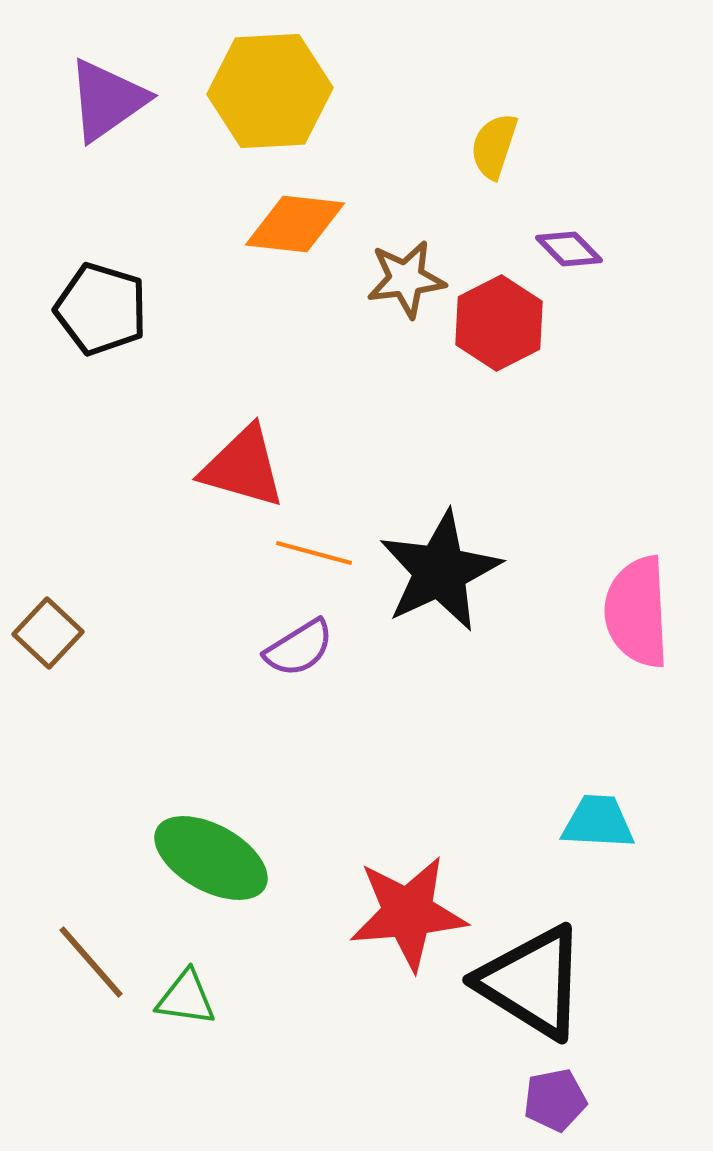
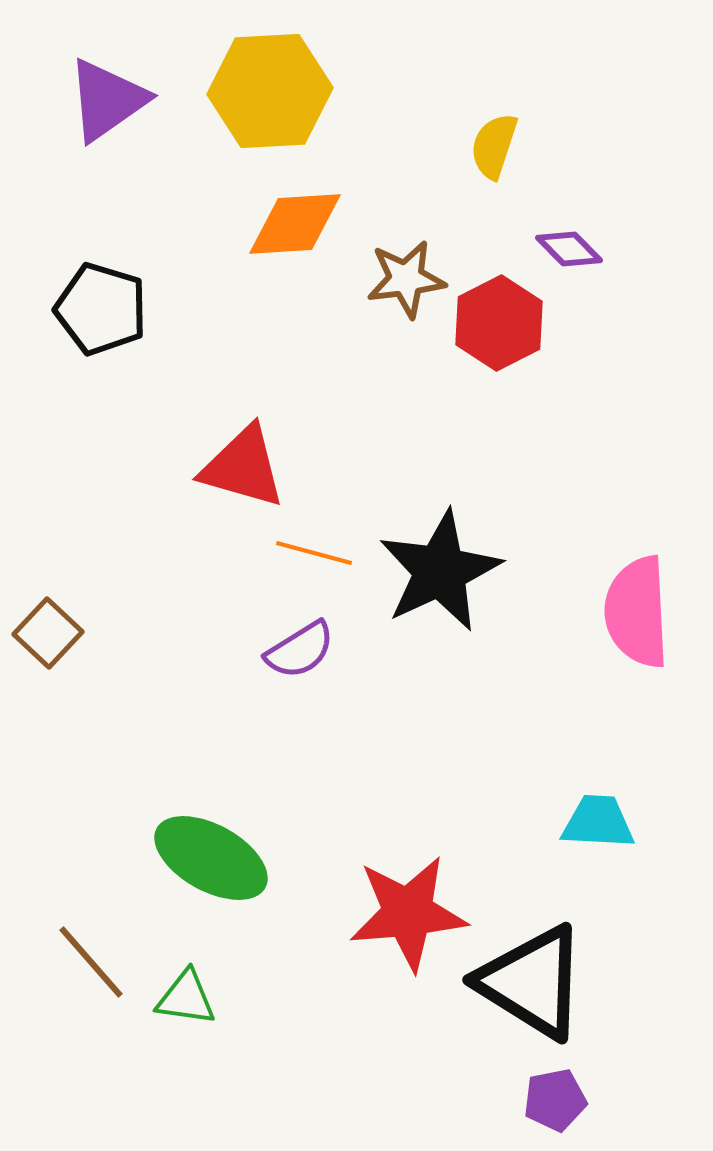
orange diamond: rotated 10 degrees counterclockwise
purple semicircle: moved 1 px right, 2 px down
